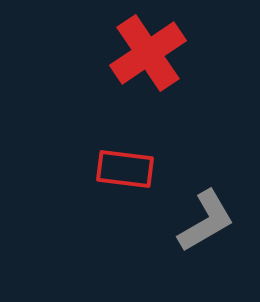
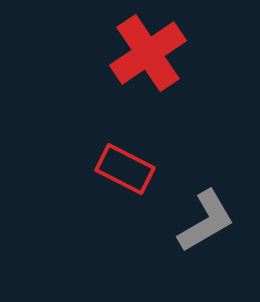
red rectangle: rotated 20 degrees clockwise
